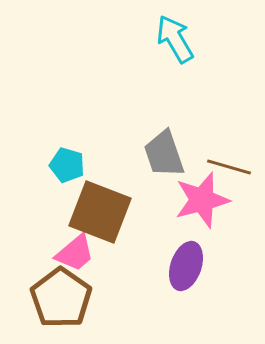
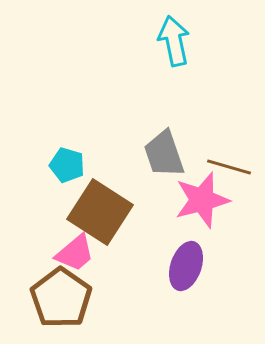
cyan arrow: moved 1 px left, 2 px down; rotated 18 degrees clockwise
brown square: rotated 12 degrees clockwise
